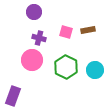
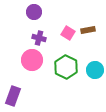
pink square: moved 2 px right, 1 px down; rotated 16 degrees clockwise
